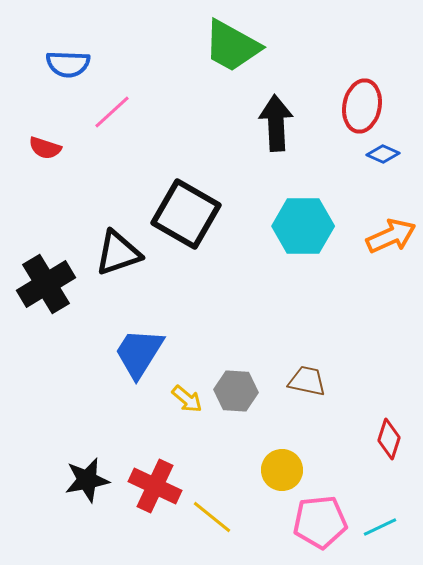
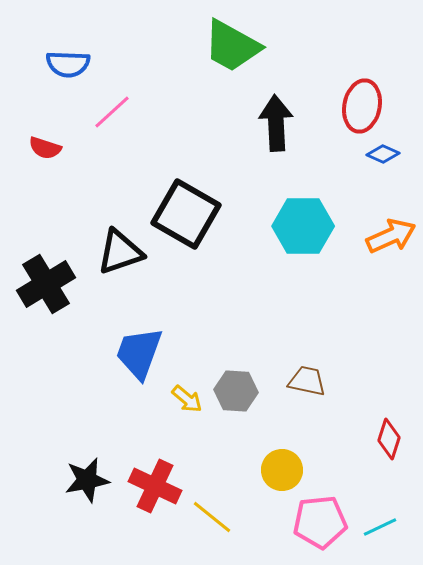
black triangle: moved 2 px right, 1 px up
blue trapezoid: rotated 12 degrees counterclockwise
